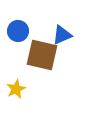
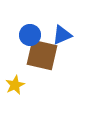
blue circle: moved 12 px right, 4 px down
yellow star: moved 1 px left, 4 px up
